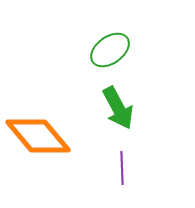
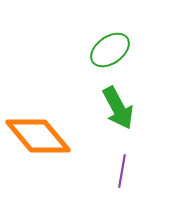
purple line: moved 3 px down; rotated 12 degrees clockwise
